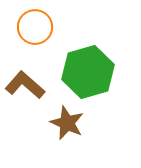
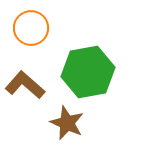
orange circle: moved 4 px left, 1 px down
green hexagon: rotated 6 degrees clockwise
